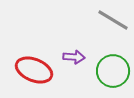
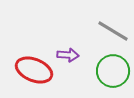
gray line: moved 11 px down
purple arrow: moved 6 px left, 2 px up
